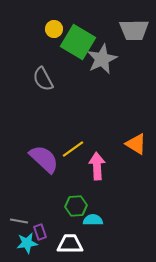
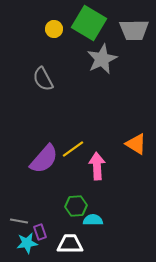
green square: moved 11 px right, 19 px up
purple semicircle: rotated 88 degrees clockwise
